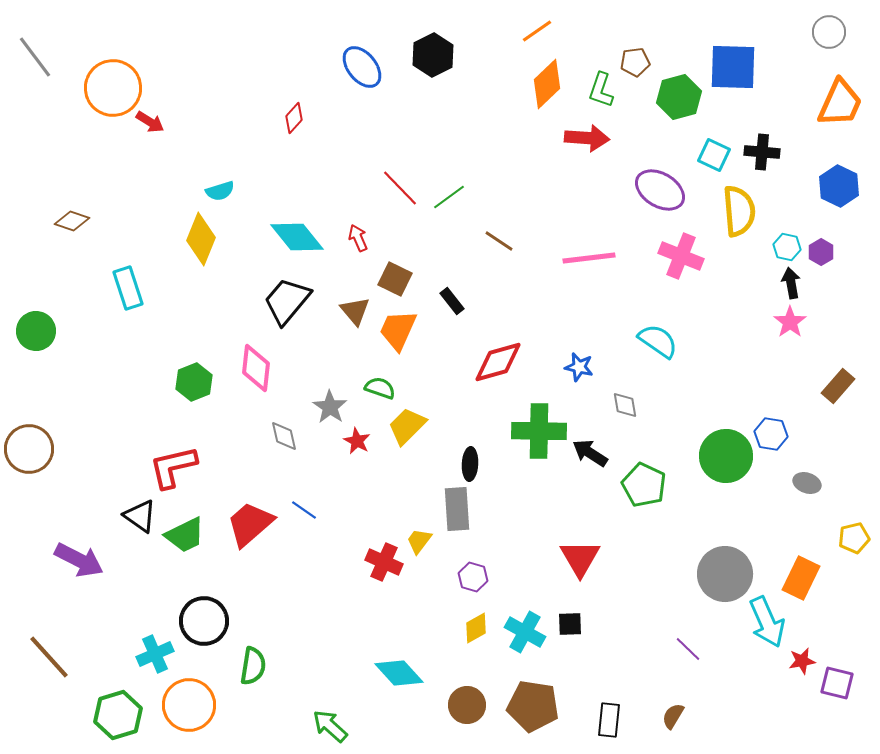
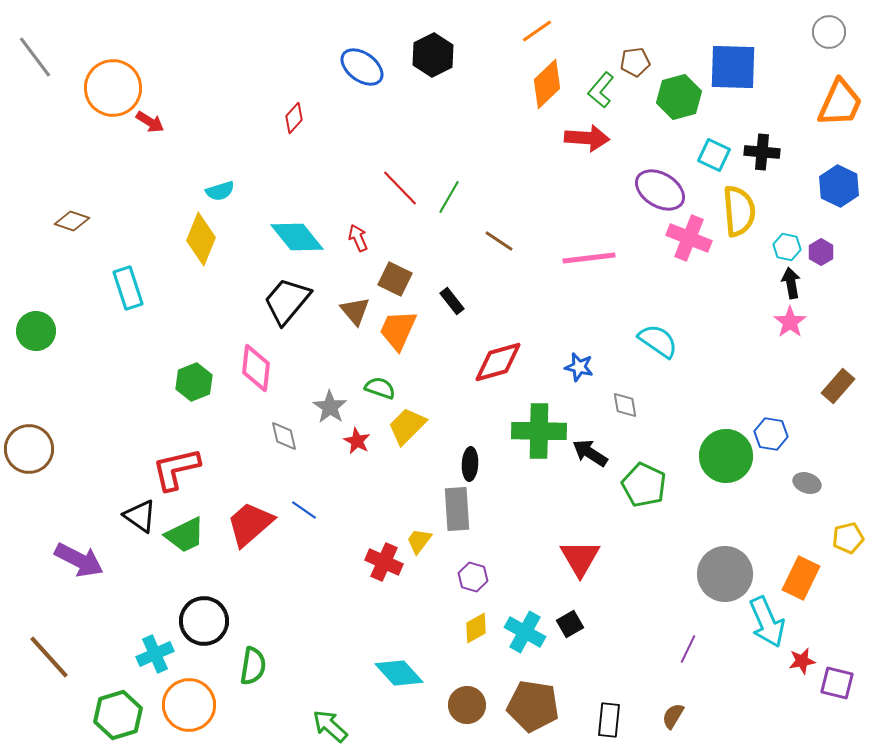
blue ellipse at (362, 67): rotated 15 degrees counterclockwise
green L-shape at (601, 90): rotated 21 degrees clockwise
green line at (449, 197): rotated 24 degrees counterclockwise
pink cross at (681, 256): moved 8 px right, 18 px up
red L-shape at (173, 467): moved 3 px right, 2 px down
yellow pentagon at (854, 538): moved 6 px left
black square at (570, 624): rotated 28 degrees counterclockwise
purple line at (688, 649): rotated 72 degrees clockwise
